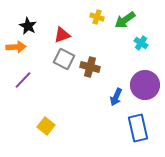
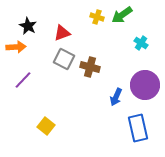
green arrow: moved 3 px left, 5 px up
red triangle: moved 2 px up
